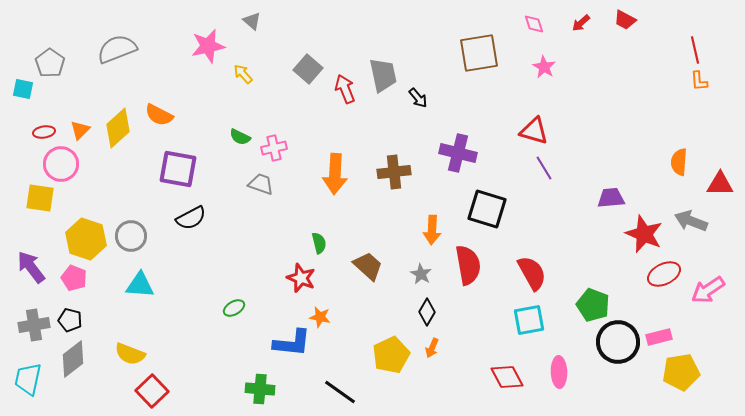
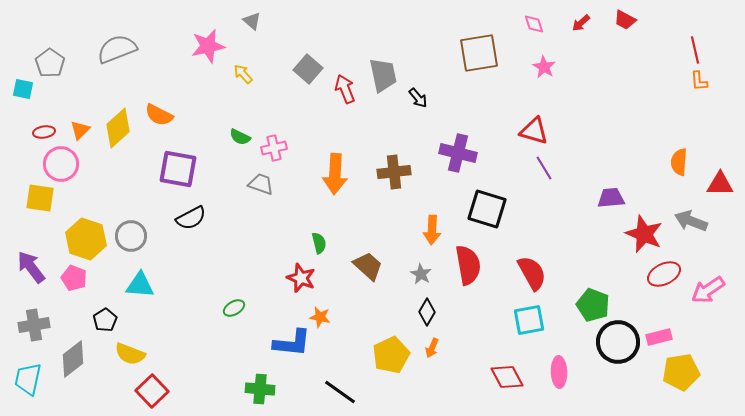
black pentagon at (70, 320): moved 35 px right; rotated 25 degrees clockwise
